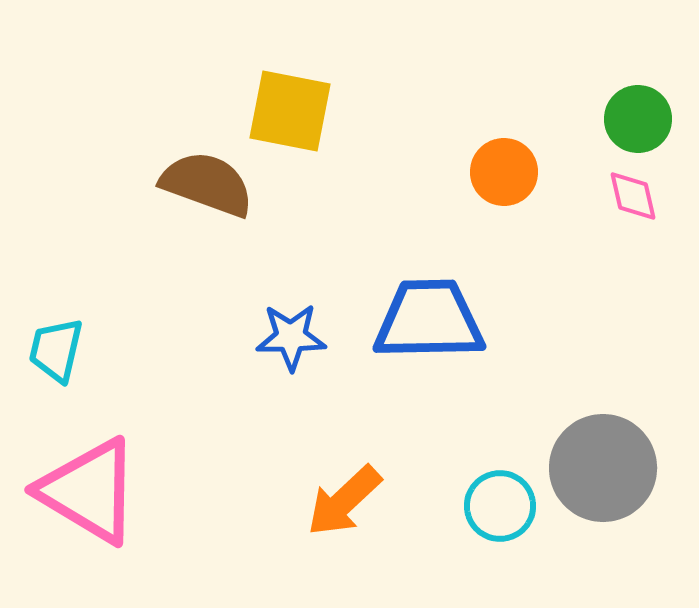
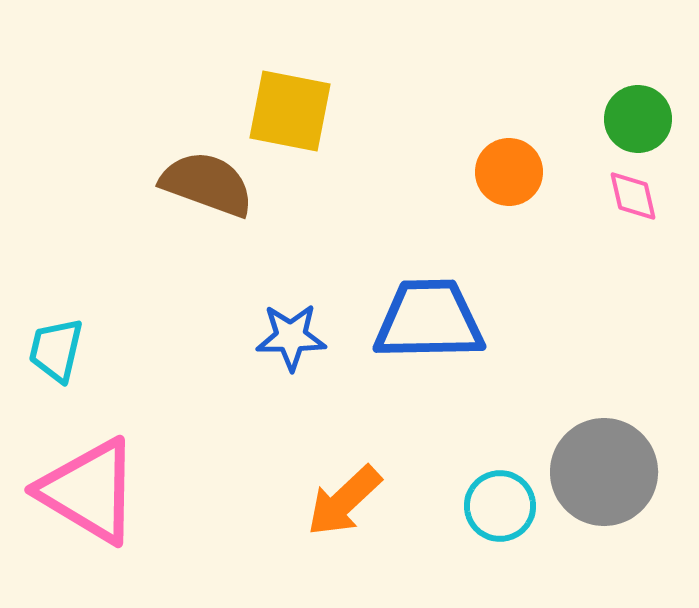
orange circle: moved 5 px right
gray circle: moved 1 px right, 4 px down
